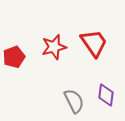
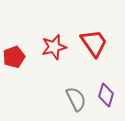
purple diamond: rotated 10 degrees clockwise
gray semicircle: moved 2 px right, 2 px up
